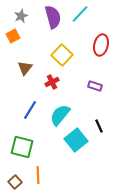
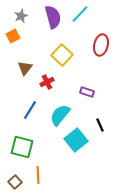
red cross: moved 5 px left
purple rectangle: moved 8 px left, 6 px down
black line: moved 1 px right, 1 px up
